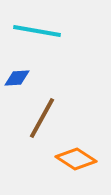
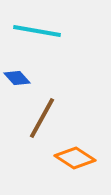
blue diamond: rotated 52 degrees clockwise
orange diamond: moved 1 px left, 1 px up
